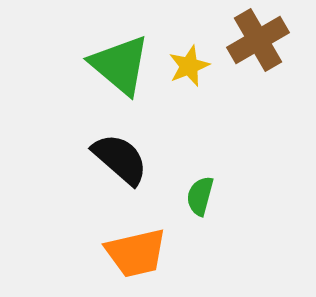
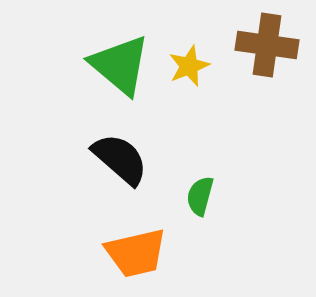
brown cross: moved 9 px right, 5 px down; rotated 38 degrees clockwise
